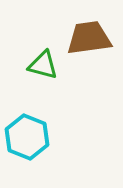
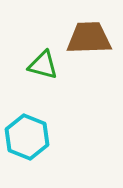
brown trapezoid: rotated 6 degrees clockwise
